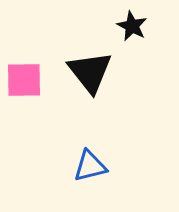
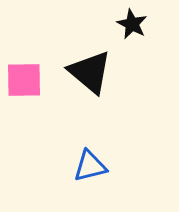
black star: moved 2 px up
black triangle: rotated 12 degrees counterclockwise
